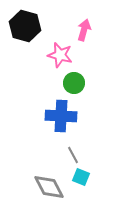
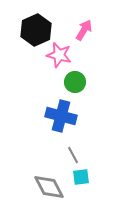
black hexagon: moved 11 px right, 4 px down; rotated 20 degrees clockwise
pink arrow: rotated 15 degrees clockwise
pink star: moved 1 px left
green circle: moved 1 px right, 1 px up
blue cross: rotated 12 degrees clockwise
cyan square: rotated 30 degrees counterclockwise
